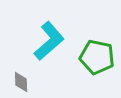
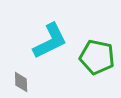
cyan L-shape: moved 1 px right; rotated 15 degrees clockwise
